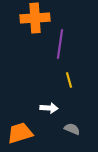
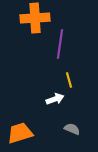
white arrow: moved 6 px right, 9 px up; rotated 24 degrees counterclockwise
